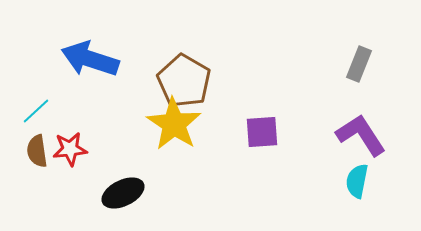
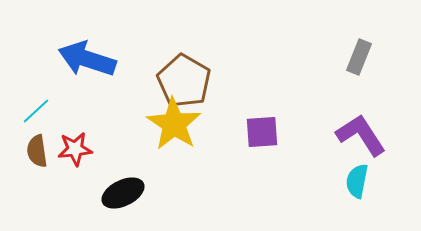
blue arrow: moved 3 px left
gray rectangle: moved 7 px up
red star: moved 5 px right
